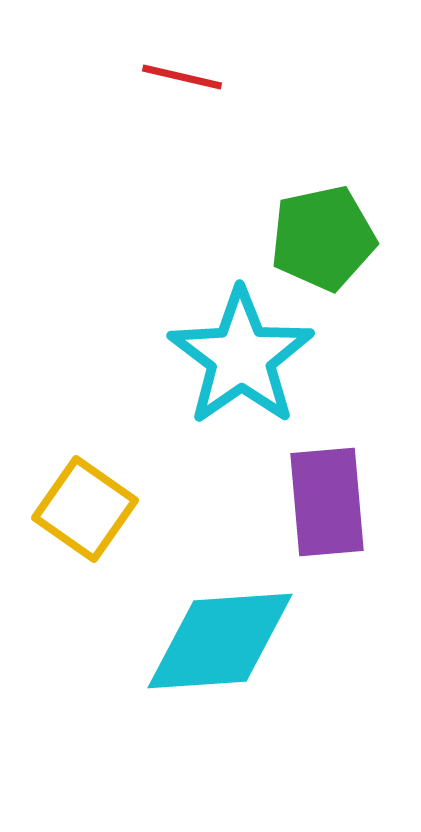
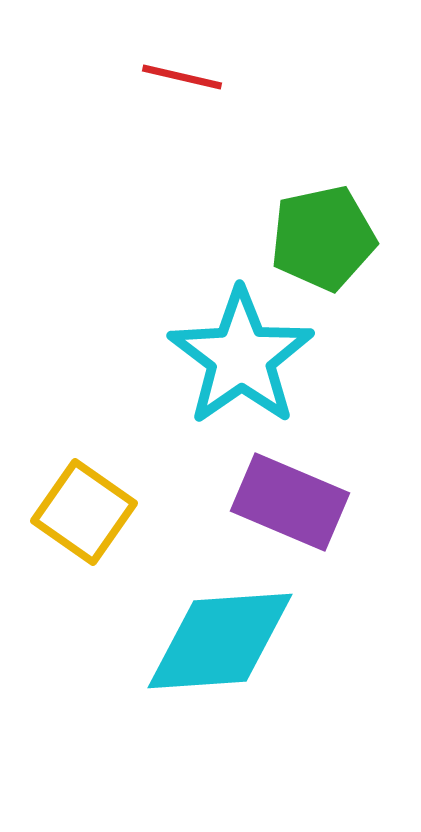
purple rectangle: moved 37 px left; rotated 62 degrees counterclockwise
yellow square: moved 1 px left, 3 px down
